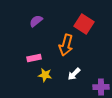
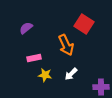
purple semicircle: moved 10 px left, 7 px down
orange arrow: rotated 40 degrees counterclockwise
white arrow: moved 3 px left
